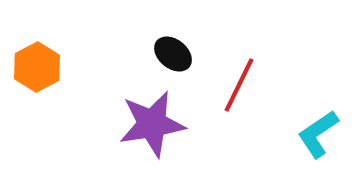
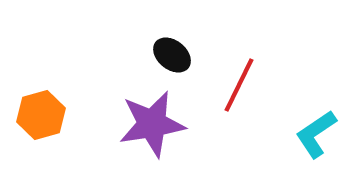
black ellipse: moved 1 px left, 1 px down
orange hexagon: moved 4 px right, 48 px down; rotated 12 degrees clockwise
cyan L-shape: moved 2 px left
